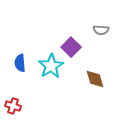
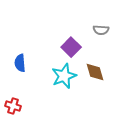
cyan star: moved 13 px right, 10 px down; rotated 10 degrees clockwise
brown diamond: moved 7 px up
